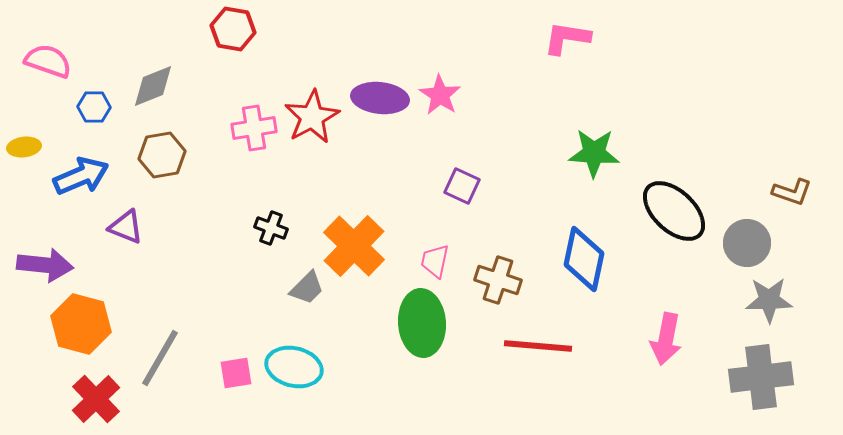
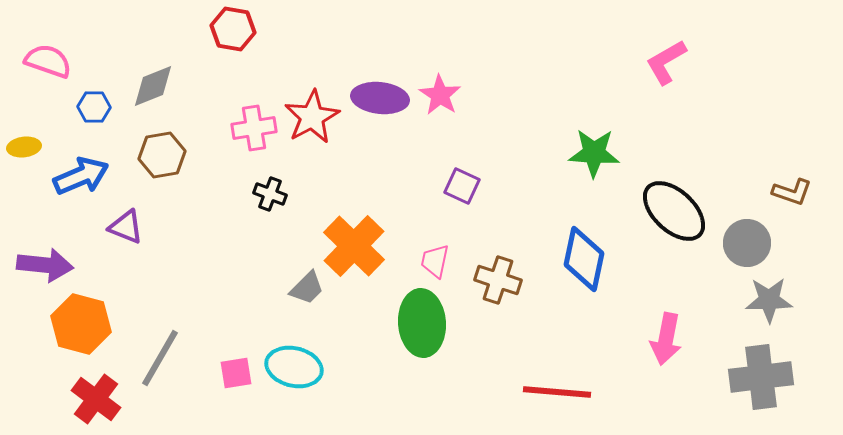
pink L-shape: moved 99 px right, 24 px down; rotated 39 degrees counterclockwise
black cross: moved 1 px left, 34 px up
red line: moved 19 px right, 46 px down
red cross: rotated 9 degrees counterclockwise
